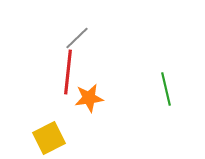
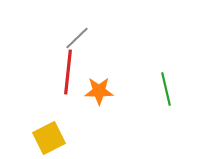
orange star: moved 10 px right, 7 px up; rotated 8 degrees clockwise
